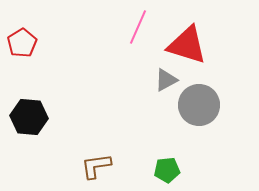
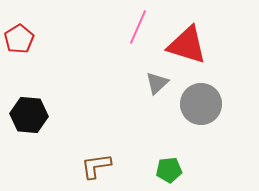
red pentagon: moved 3 px left, 4 px up
gray triangle: moved 9 px left, 3 px down; rotated 15 degrees counterclockwise
gray circle: moved 2 px right, 1 px up
black hexagon: moved 2 px up
green pentagon: moved 2 px right
